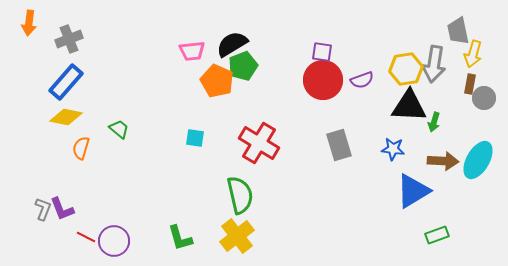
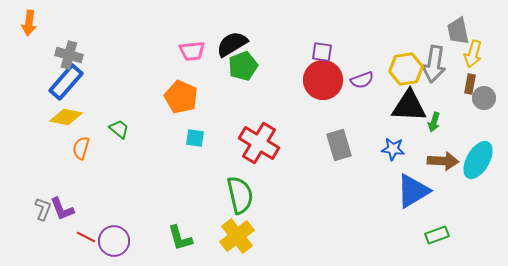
gray cross: moved 16 px down; rotated 36 degrees clockwise
orange pentagon: moved 36 px left, 16 px down
